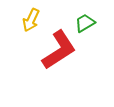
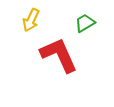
red L-shape: moved 5 px down; rotated 81 degrees counterclockwise
